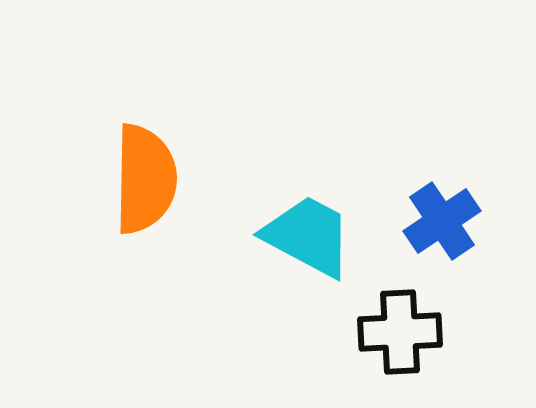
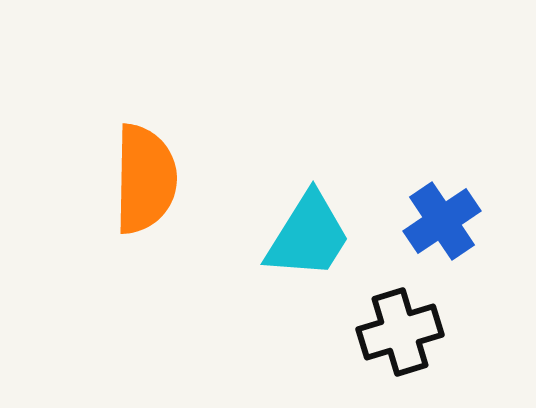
cyan trapezoid: rotated 94 degrees clockwise
black cross: rotated 14 degrees counterclockwise
